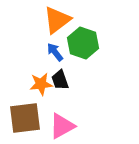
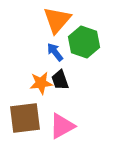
orange triangle: rotated 12 degrees counterclockwise
green hexagon: moved 1 px right, 1 px up
orange star: moved 1 px up
